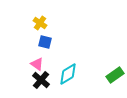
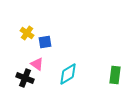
yellow cross: moved 13 px left, 10 px down
blue square: rotated 24 degrees counterclockwise
green rectangle: rotated 48 degrees counterclockwise
black cross: moved 16 px left, 2 px up; rotated 18 degrees counterclockwise
